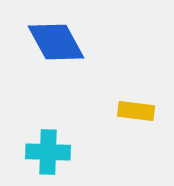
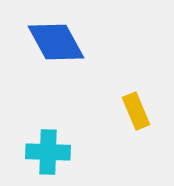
yellow rectangle: rotated 60 degrees clockwise
